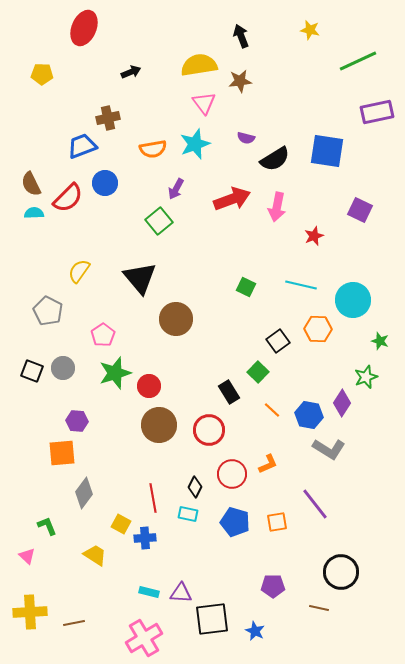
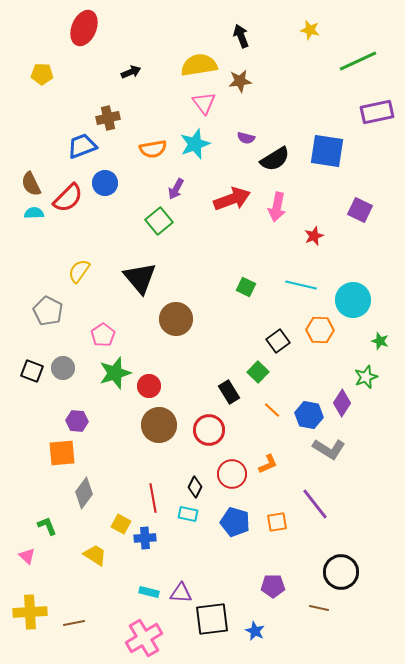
orange hexagon at (318, 329): moved 2 px right, 1 px down
